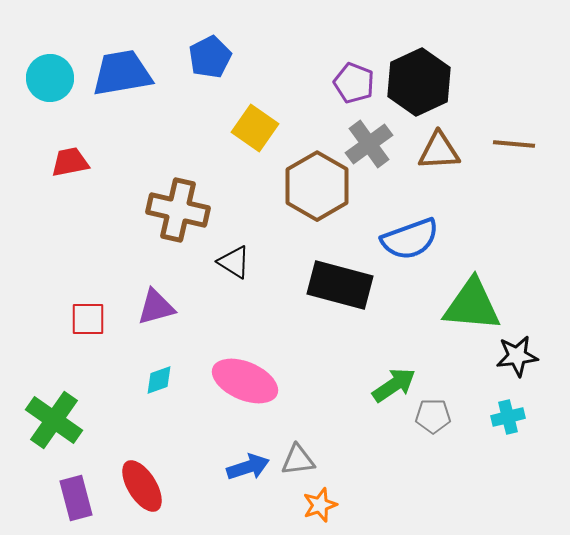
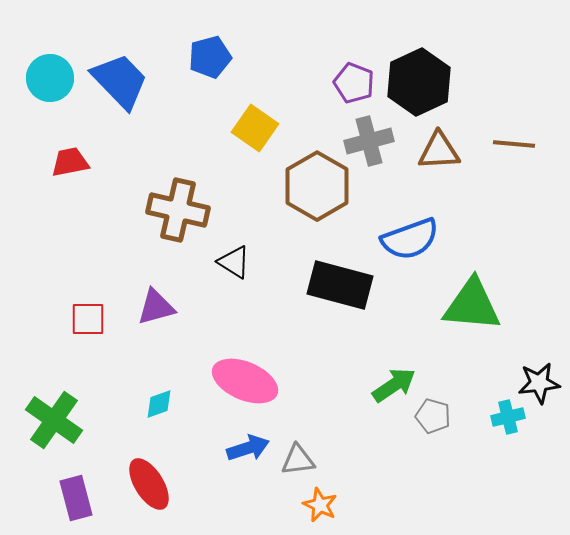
blue pentagon: rotated 12 degrees clockwise
blue trapezoid: moved 2 px left, 8 px down; rotated 56 degrees clockwise
gray cross: moved 3 px up; rotated 21 degrees clockwise
black star: moved 22 px right, 27 px down
cyan diamond: moved 24 px down
gray pentagon: rotated 16 degrees clockwise
blue arrow: moved 19 px up
red ellipse: moved 7 px right, 2 px up
orange star: rotated 28 degrees counterclockwise
